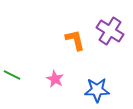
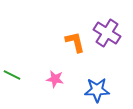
purple cross: moved 3 px left, 2 px down
orange L-shape: moved 2 px down
pink star: rotated 18 degrees counterclockwise
